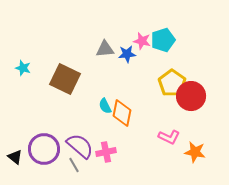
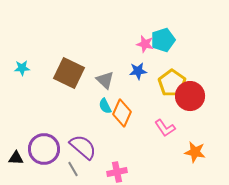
pink star: moved 3 px right, 3 px down
gray triangle: moved 31 px down; rotated 48 degrees clockwise
blue star: moved 11 px right, 17 px down
cyan star: moved 1 px left; rotated 21 degrees counterclockwise
brown square: moved 4 px right, 6 px up
red circle: moved 1 px left
orange diamond: rotated 12 degrees clockwise
pink L-shape: moved 4 px left, 9 px up; rotated 30 degrees clockwise
purple semicircle: moved 3 px right, 1 px down
pink cross: moved 11 px right, 20 px down
black triangle: moved 1 px right, 1 px down; rotated 35 degrees counterclockwise
gray line: moved 1 px left, 4 px down
